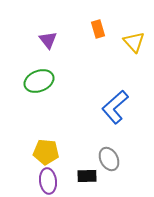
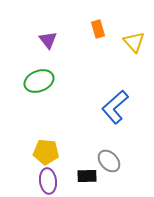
gray ellipse: moved 2 px down; rotated 15 degrees counterclockwise
